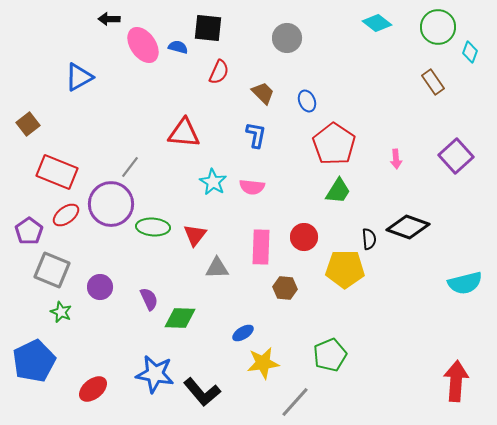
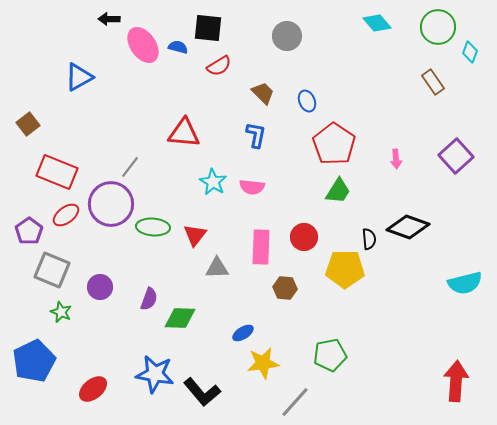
cyan diamond at (377, 23): rotated 12 degrees clockwise
gray circle at (287, 38): moved 2 px up
red semicircle at (219, 72): moved 6 px up; rotated 35 degrees clockwise
purple semicircle at (149, 299): rotated 45 degrees clockwise
green pentagon at (330, 355): rotated 12 degrees clockwise
